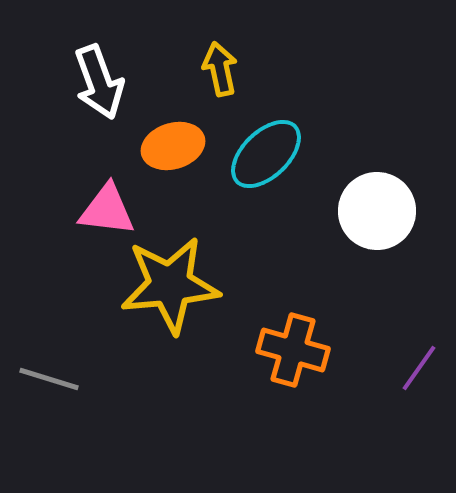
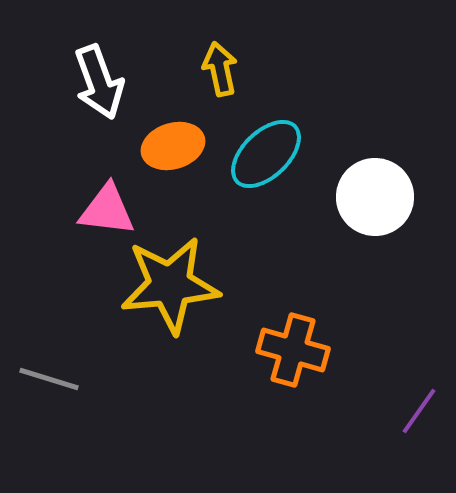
white circle: moved 2 px left, 14 px up
purple line: moved 43 px down
